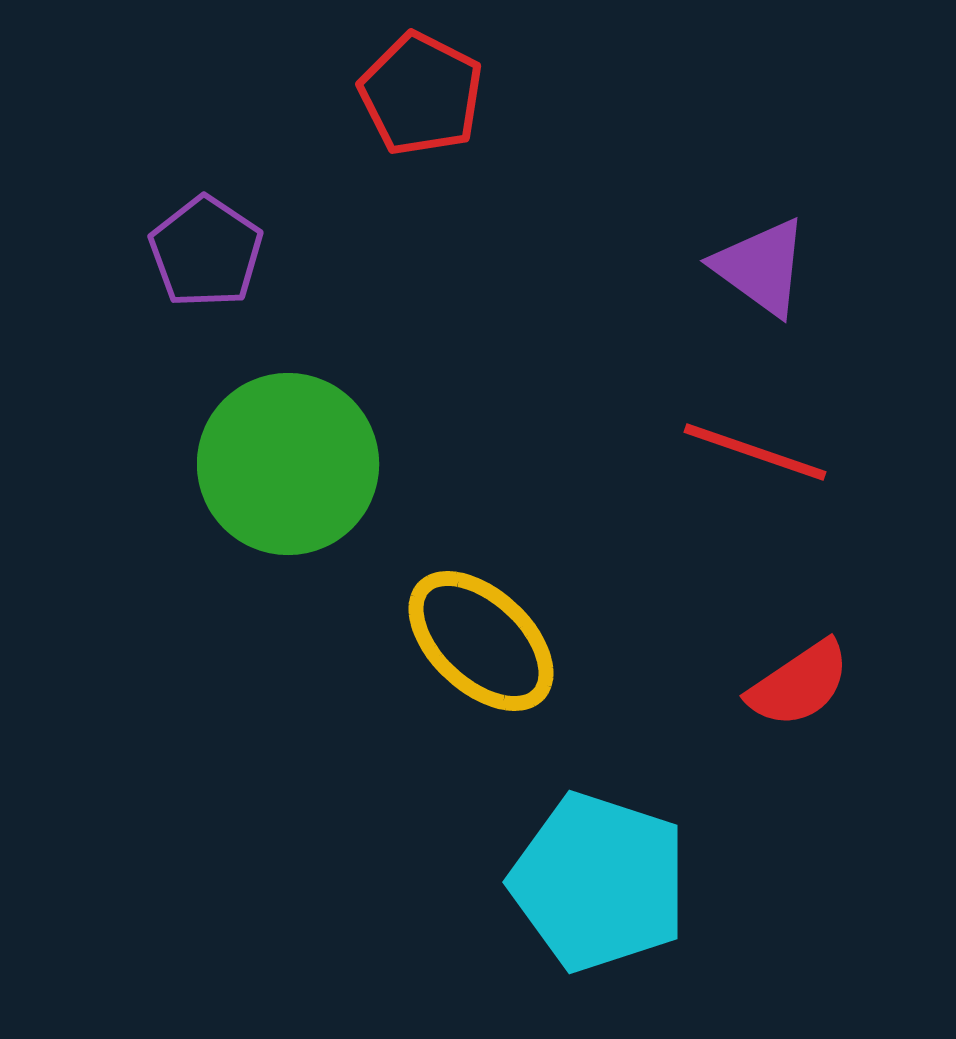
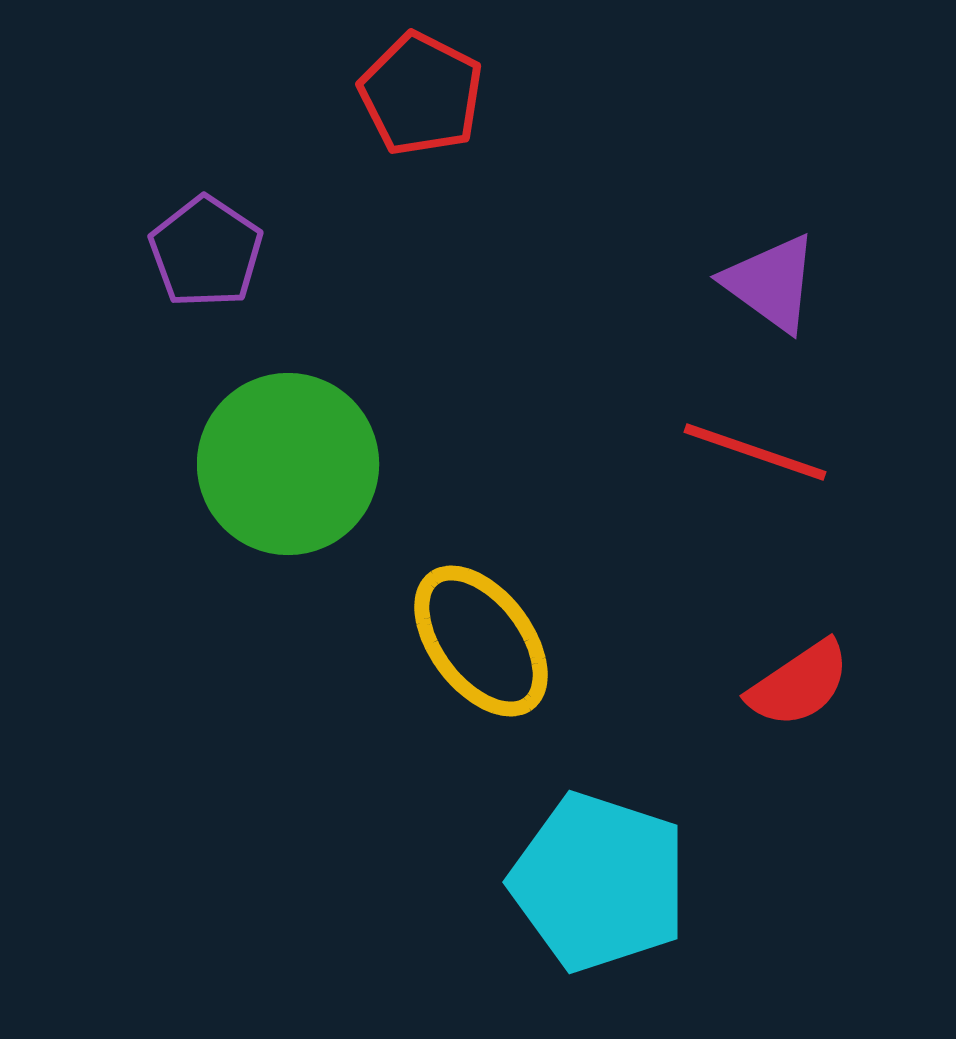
purple triangle: moved 10 px right, 16 px down
yellow ellipse: rotated 10 degrees clockwise
